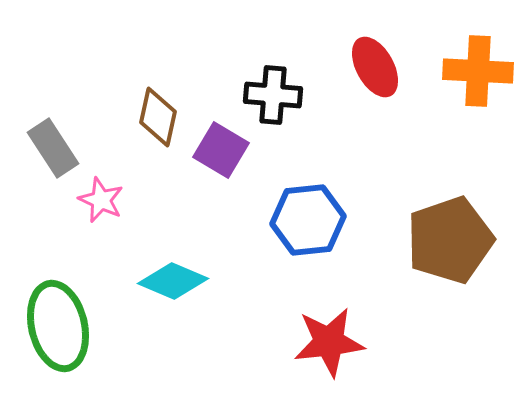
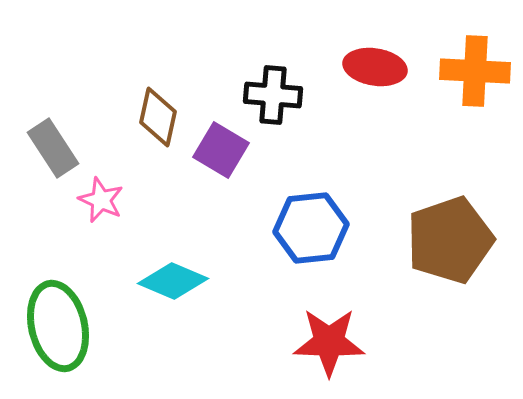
red ellipse: rotated 52 degrees counterclockwise
orange cross: moved 3 px left
blue hexagon: moved 3 px right, 8 px down
red star: rotated 8 degrees clockwise
